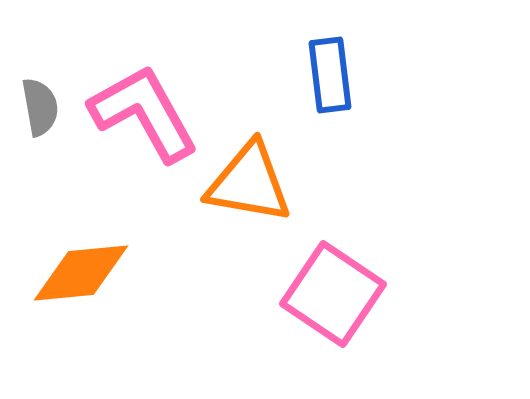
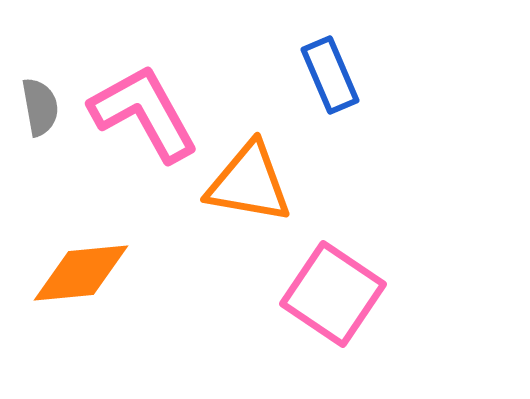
blue rectangle: rotated 16 degrees counterclockwise
